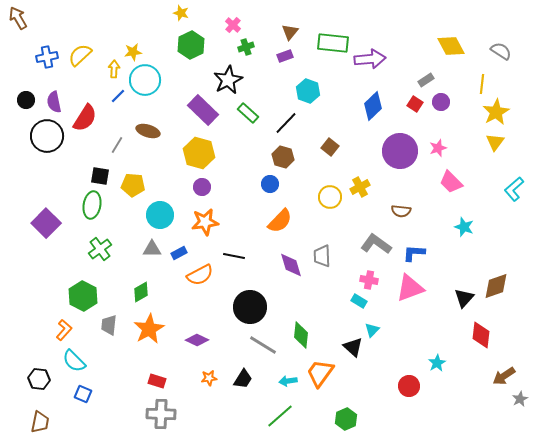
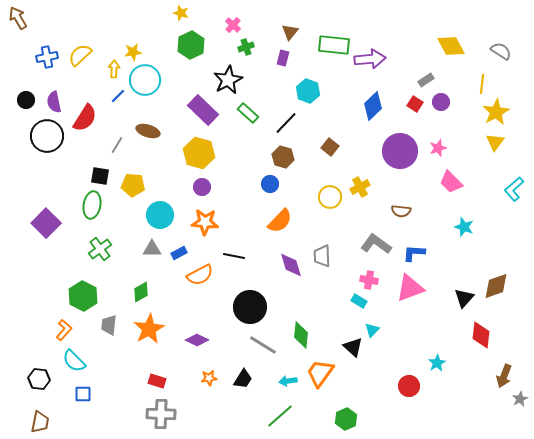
green rectangle at (333, 43): moved 1 px right, 2 px down
purple rectangle at (285, 56): moved 2 px left, 2 px down; rotated 56 degrees counterclockwise
orange star at (205, 222): rotated 12 degrees clockwise
brown arrow at (504, 376): rotated 35 degrees counterclockwise
blue square at (83, 394): rotated 24 degrees counterclockwise
